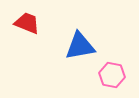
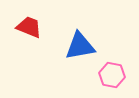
red trapezoid: moved 2 px right, 4 px down
